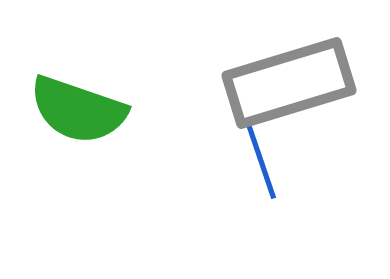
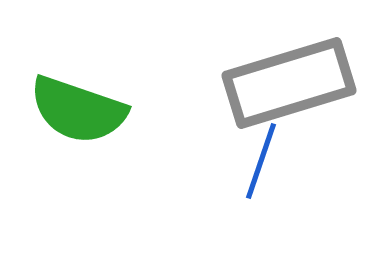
blue line: rotated 38 degrees clockwise
